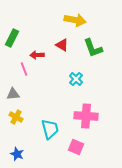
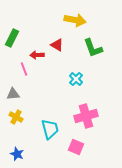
red triangle: moved 5 px left
pink cross: rotated 20 degrees counterclockwise
